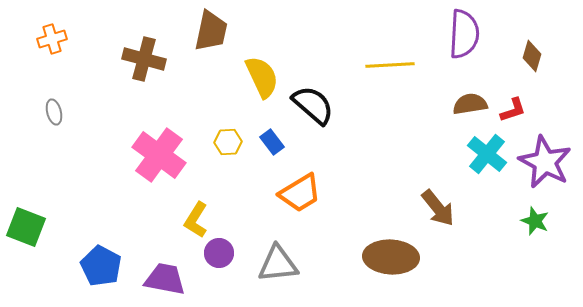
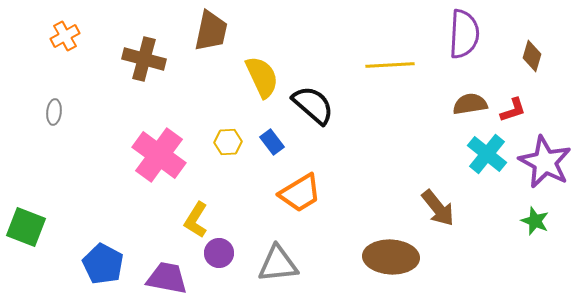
orange cross: moved 13 px right, 3 px up; rotated 12 degrees counterclockwise
gray ellipse: rotated 20 degrees clockwise
blue pentagon: moved 2 px right, 2 px up
purple trapezoid: moved 2 px right, 1 px up
